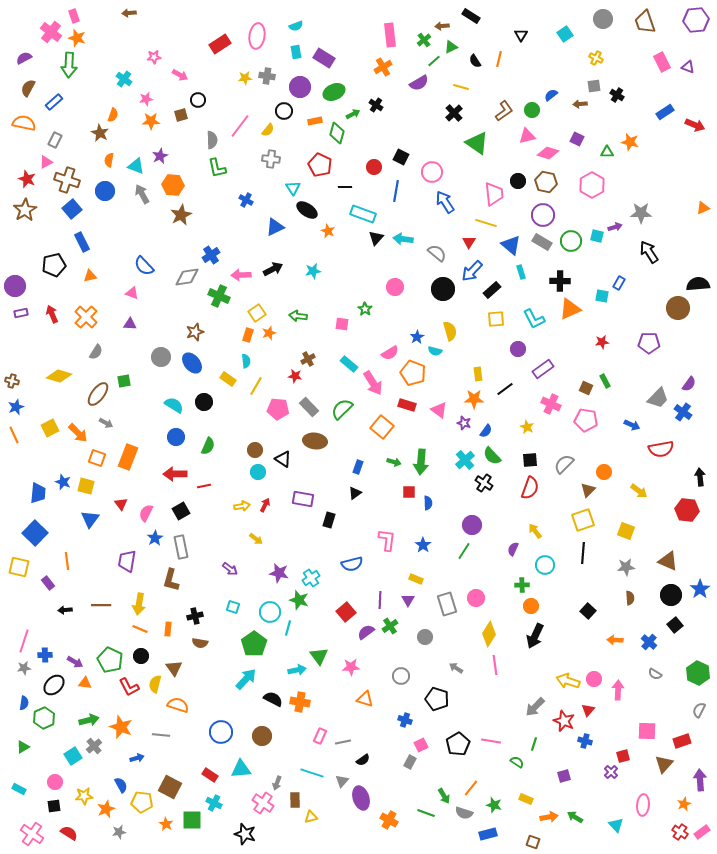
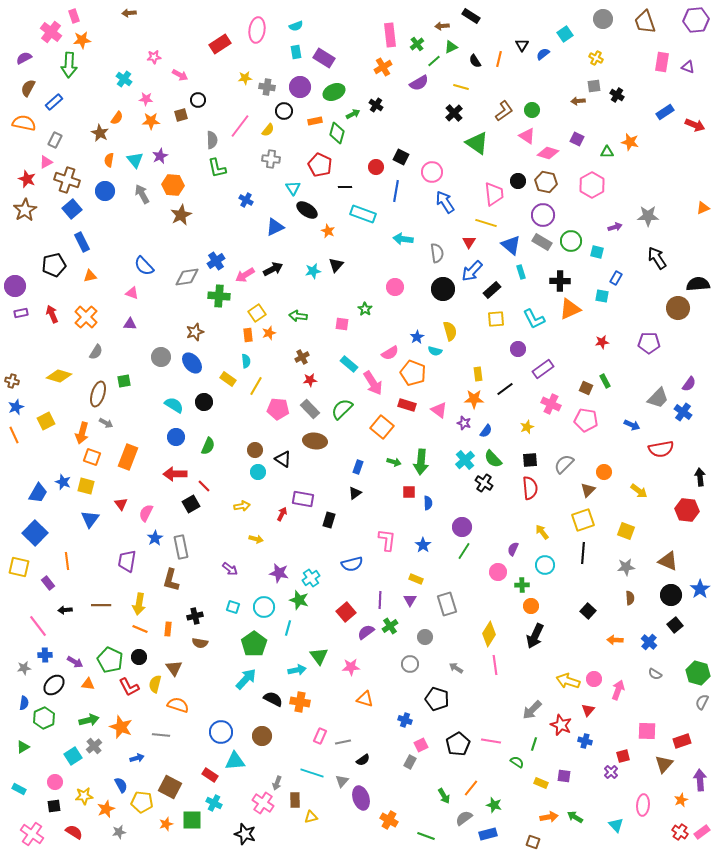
black triangle at (521, 35): moved 1 px right, 10 px down
pink ellipse at (257, 36): moved 6 px up
orange star at (77, 38): moved 5 px right, 2 px down; rotated 24 degrees counterclockwise
green cross at (424, 40): moved 7 px left, 4 px down
pink rectangle at (662, 62): rotated 36 degrees clockwise
gray cross at (267, 76): moved 11 px down
blue semicircle at (551, 95): moved 8 px left, 41 px up
pink star at (146, 99): rotated 16 degrees clockwise
brown arrow at (580, 104): moved 2 px left, 3 px up
orange semicircle at (113, 115): moved 4 px right, 3 px down; rotated 16 degrees clockwise
pink triangle at (527, 136): rotated 48 degrees clockwise
cyan triangle at (136, 166): moved 1 px left, 6 px up; rotated 30 degrees clockwise
red circle at (374, 167): moved 2 px right
gray star at (641, 213): moved 7 px right, 3 px down
cyan square at (597, 236): moved 16 px down
black triangle at (376, 238): moved 40 px left, 27 px down
black arrow at (649, 252): moved 8 px right, 6 px down
gray semicircle at (437, 253): rotated 42 degrees clockwise
blue cross at (211, 255): moved 5 px right, 6 px down
pink arrow at (241, 275): moved 4 px right; rotated 30 degrees counterclockwise
blue rectangle at (619, 283): moved 3 px left, 5 px up
green cross at (219, 296): rotated 20 degrees counterclockwise
orange rectangle at (248, 335): rotated 24 degrees counterclockwise
brown cross at (308, 359): moved 6 px left, 2 px up
red star at (295, 376): moved 15 px right, 4 px down; rotated 16 degrees counterclockwise
brown ellipse at (98, 394): rotated 20 degrees counterclockwise
gray rectangle at (309, 407): moved 1 px right, 2 px down
yellow star at (527, 427): rotated 24 degrees clockwise
yellow square at (50, 428): moved 4 px left, 7 px up
orange arrow at (78, 433): moved 4 px right; rotated 60 degrees clockwise
green semicircle at (492, 456): moved 1 px right, 3 px down
orange square at (97, 458): moved 5 px left, 1 px up
red line at (204, 486): rotated 56 degrees clockwise
red semicircle at (530, 488): rotated 25 degrees counterclockwise
blue trapezoid at (38, 493): rotated 25 degrees clockwise
red arrow at (265, 505): moved 17 px right, 9 px down
black square at (181, 511): moved 10 px right, 7 px up
purple circle at (472, 525): moved 10 px left, 2 px down
yellow arrow at (535, 531): moved 7 px right, 1 px down
yellow arrow at (256, 539): rotated 24 degrees counterclockwise
pink circle at (476, 598): moved 22 px right, 26 px up
purple triangle at (408, 600): moved 2 px right
cyan circle at (270, 612): moved 6 px left, 5 px up
pink line at (24, 641): moved 14 px right, 15 px up; rotated 55 degrees counterclockwise
black circle at (141, 656): moved 2 px left, 1 px down
green hexagon at (698, 673): rotated 10 degrees counterclockwise
gray circle at (401, 676): moved 9 px right, 12 px up
orange triangle at (85, 683): moved 3 px right, 1 px down
pink arrow at (618, 690): rotated 18 degrees clockwise
gray arrow at (535, 707): moved 3 px left, 3 px down
gray semicircle at (699, 710): moved 3 px right, 8 px up
red star at (564, 721): moved 3 px left, 4 px down
cyan triangle at (241, 769): moved 6 px left, 8 px up
purple square at (564, 776): rotated 24 degrees clockwise
yellow rectangle at (526, 799): moved 15 px right, 16 px up
orange star at (684, 804): moved 3 px left, 4 px up
green line at (426, 813): moved 23 px down
gray semicircle at (464, 813): moved 5 px down; rotated 126 degrees clockwise
orange star at (166, 824): rotated 24 degrees clockwise
red semicircle at (69, 833): moved 5 px right, 1 px up
